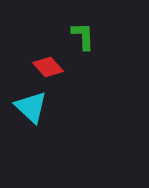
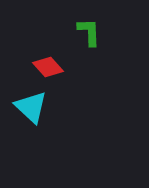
green L-shape: moved 6 px right, 4 px up
